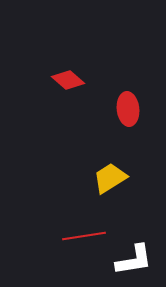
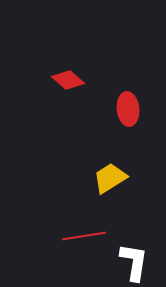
white L-shape: moved 2 px down; rotated 72 degrees counterclockwise
